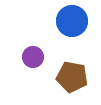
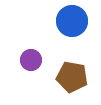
purple circle: moved 2 px left, 3 px down
